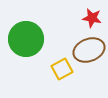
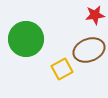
red star: moved 3 px right, 3 px up; rotated 18 degrees counterclockwise
